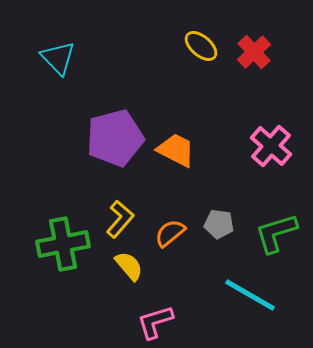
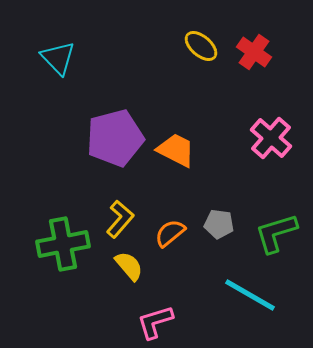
red cross: rotated 12 degrees counterclockwise
pink cross: moved 8 px up
